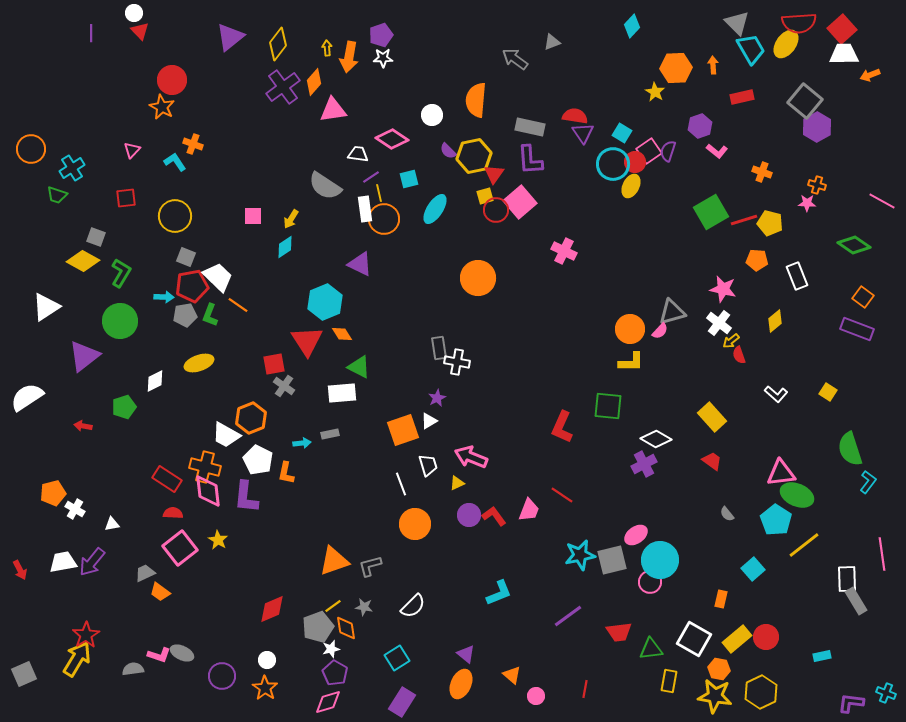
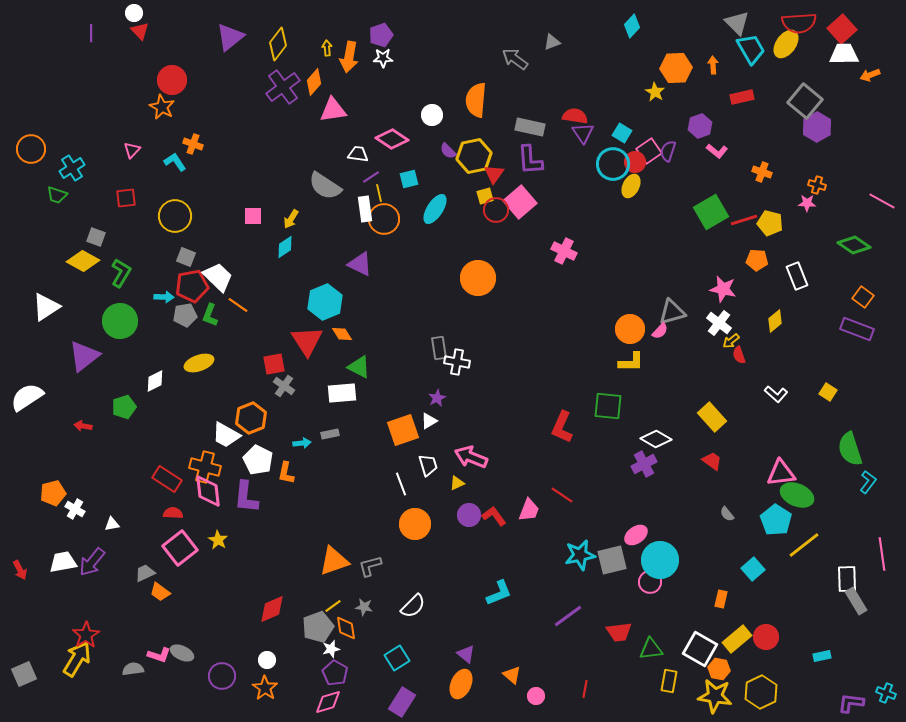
white square at (694, 639): moved 6 px right, 10 px down
